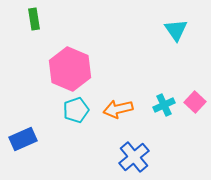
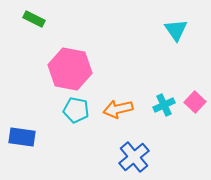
green rectangle: rotated 55 degrees counterclockwise
pink hexagon: rotated 12 degrees counterclockwise
cyan pentagon: rotated 30 degrees clockwise
blue rectangle: moved 1 px left, 2 px up; rotated 32 degrees clockwise
